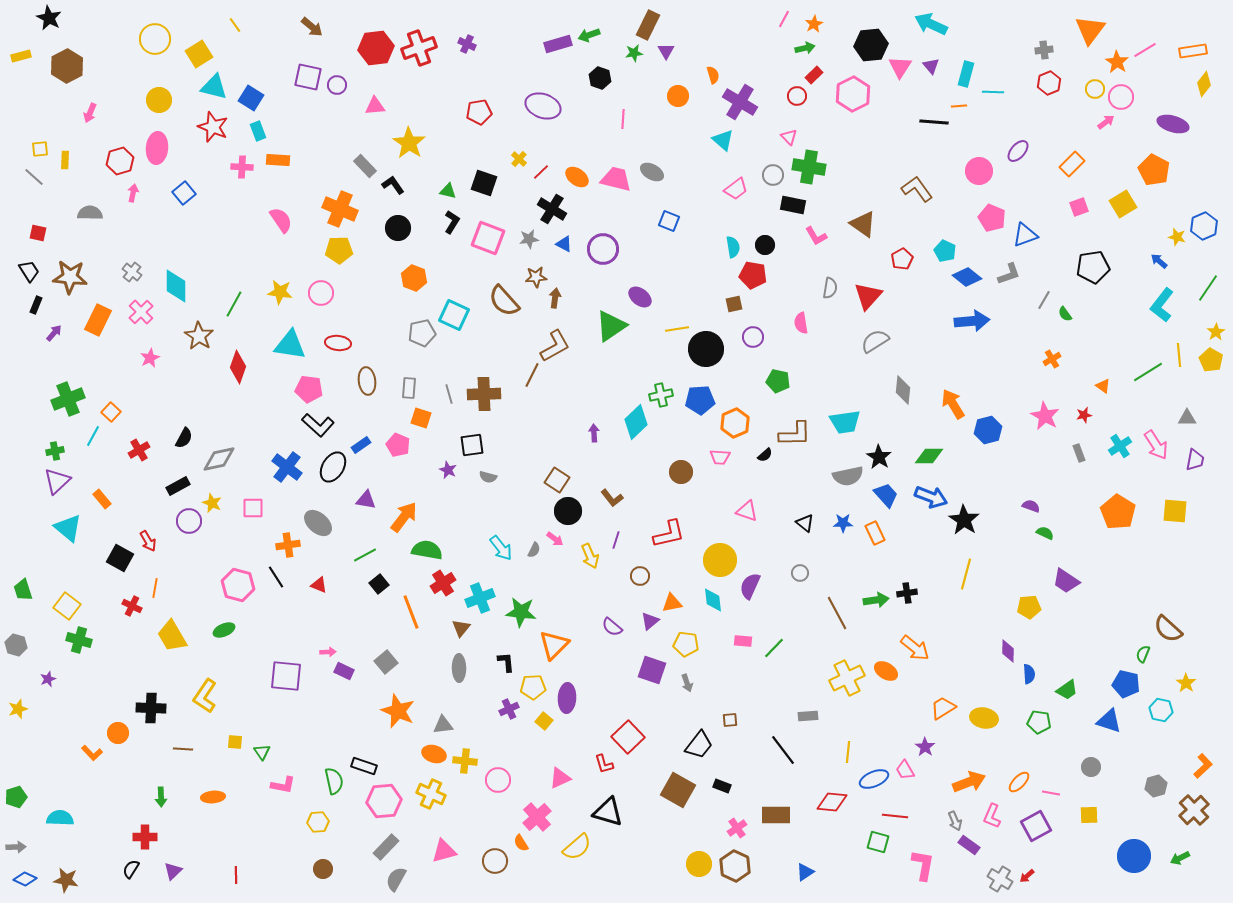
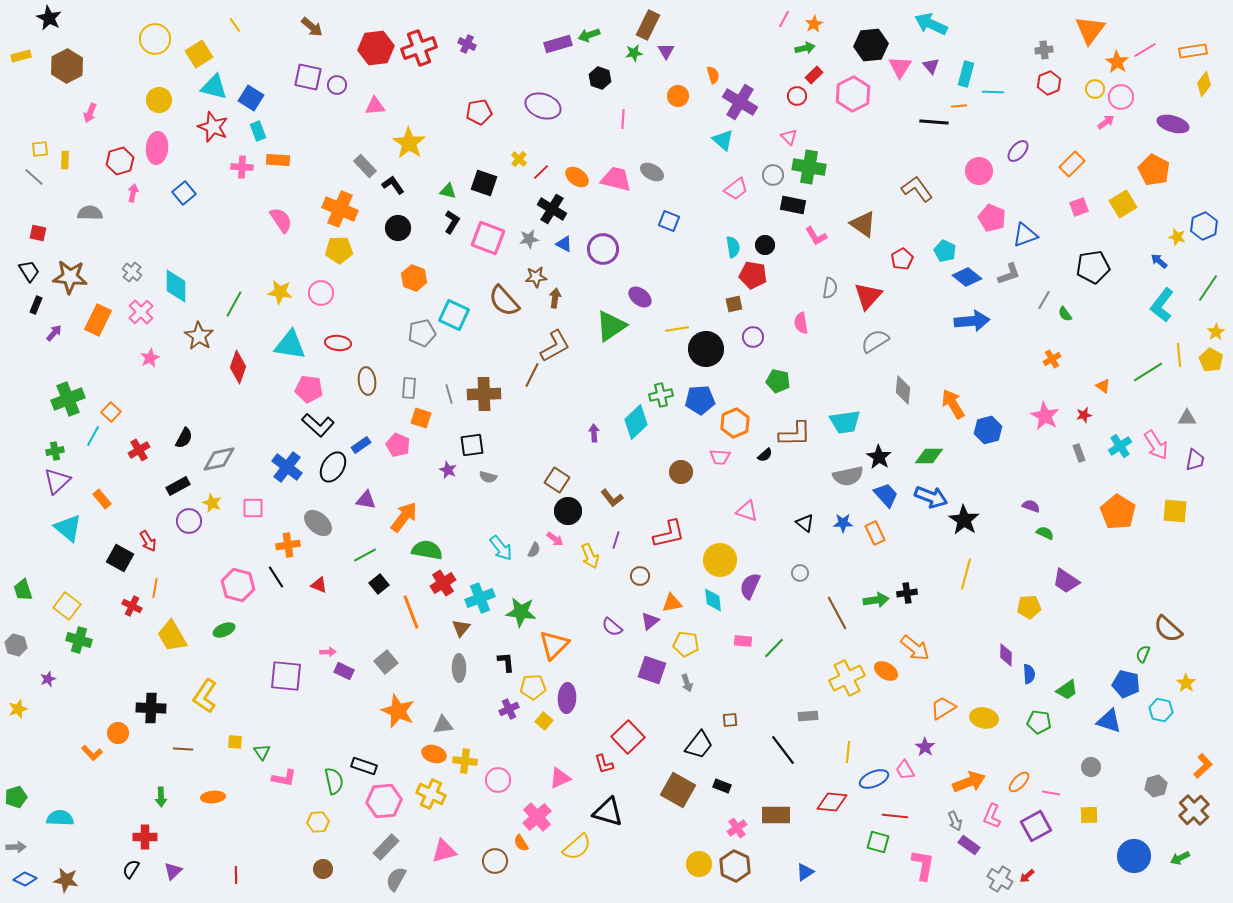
purple diamond at (1008, 651): moved 2 px left, 4 px down
pink L-shape at (283, 785): moved 1 px right, 7 px up
